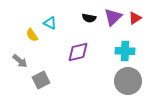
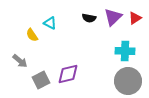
purple diamond: moved 10 px left, 22 px down
